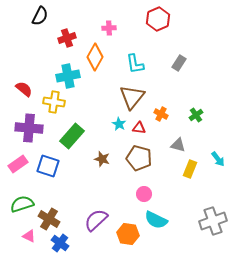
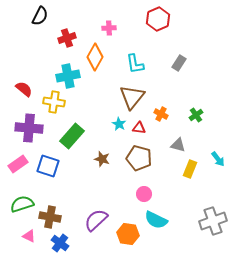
brown cross: moved 1 px right, 2 px up; rotated 20 degrees counterclockwise
